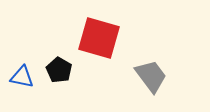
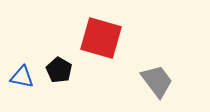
red square: moved 2 px right
gray trapezoid: moved 6 px right, 5 px down
